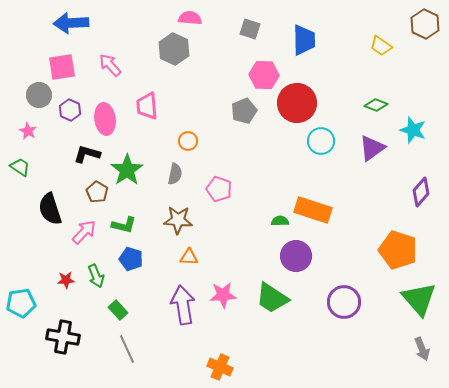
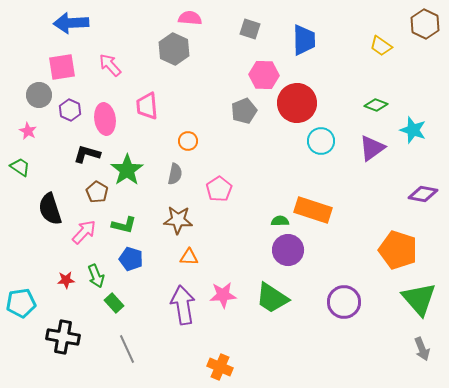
pink pentagon at (219, 189): rotated 20 degrees clockwise
purple diamond at (421, 192): moved 2 px right, 2 px down; rotated 60 degrees clockwise
purple circle at (296, 256): moved 8 px left, 6 px up
green rectangle at (118, 310): moved 4 px left, 7 px up
